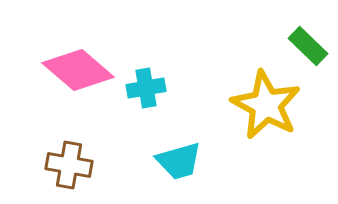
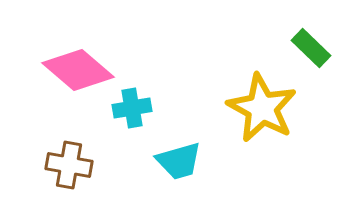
green rectangle: moved 3 px right, 2 px down
cyan cross: moved 14 px left, 20 px down
yellow star: moved 4 px left, 3 px down
